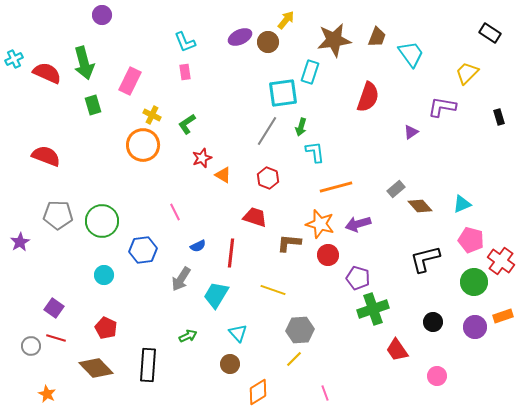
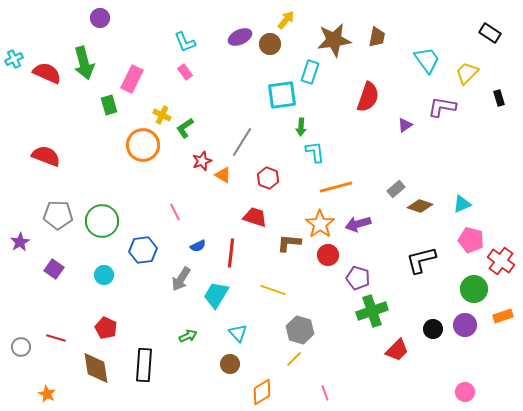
purple circle at (102, 15): moved 2 px left, 3 px down
brown trapezoid at (377, 37): rotated 10 degrees counterclockwise
brown circle at (268, 42): moved 2 px right, 2 px down
cyan trapezoid at (411, 54): moved 16 px right, 6 px down
pink rectangle at (185, 72): rotated 28 degrees counterclockwise
pink rectangle at (130, 81): moved 2 px right, 2 px up
cyan square at (283, 93): moved 1 px left, 2 px down
green rectangle at (93, 105): moved 16 px right
yellow cross at (152, 115): moved 10 px right
black rectangle at (499, 117): moved 19 px up
green L-shape at (187, 124): moved 2 px left, 4 px down
green arrow at (301, 127): rotated 12 degrees counterclockwise
gray line at (267, 131): moved 25 px left, 11 px down
purple triangle at (411, 132): moved 6 px left, 7 px up
red star at (202, 158): moved 3 px down
brown diamond at (420, 206): rotated 30 degrees counterclockwise
orange star at (320, 224): rotated 20 degrees clockwise
black L-shape at (425, 259): moved 4 px left, 1 px down
green circle at (474, 282): moved 7 px down
purple square at (54, 308): moved 39 px up
green cross at (373, 309): moved 1 px left, 2 px down
black circle at (433, 322): moved 7 px down
purple circle at (475, 327): moved 10 px left, 2 px up
gray hexagon at (300, 330): rotated 20 degrees clockwise
gray circle at (31, 346): moved 10 px left, 1 px down
red trapezoid at (397, 350): rotated 100 degrees counterclockwise
black rectangle at (148, 365): moved 4 px left
brown diamond at (96, 368): rotated 36 degrees clockwise
pink circle at (437, 376): moved 28 px right, 16 px down
orange diamond at (258, 392): moved 4 px right
